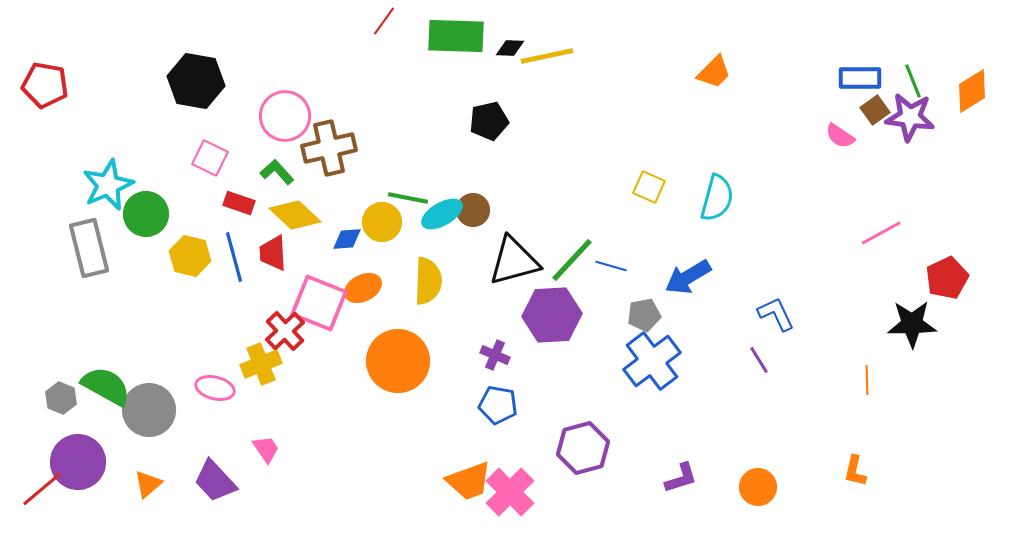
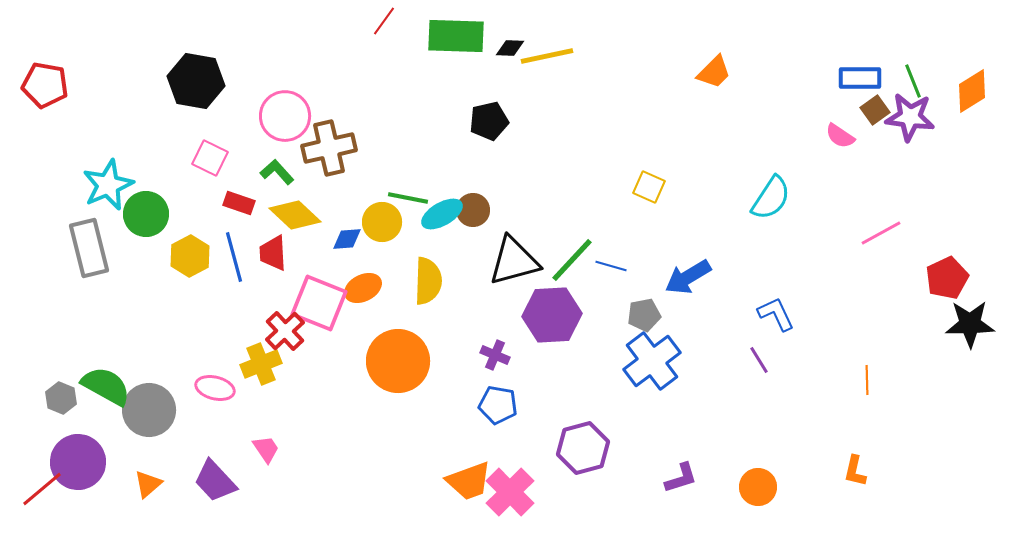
cyan semicircle at (717, 198): moved 54 px right; rotated 18 degrees clockwise
yellow hexagon at (190, 256): rotated 18 degrees clockwise
black star at (912, 324): moved 58 px right
